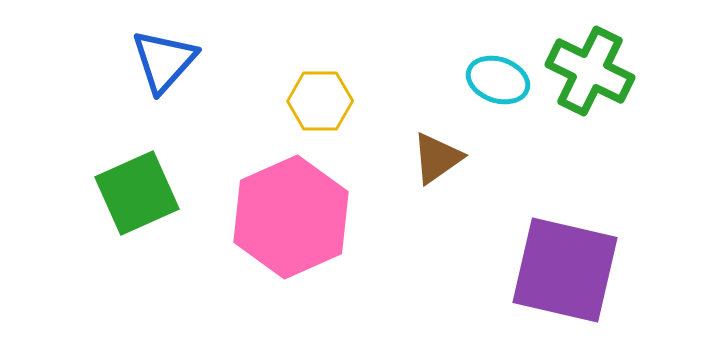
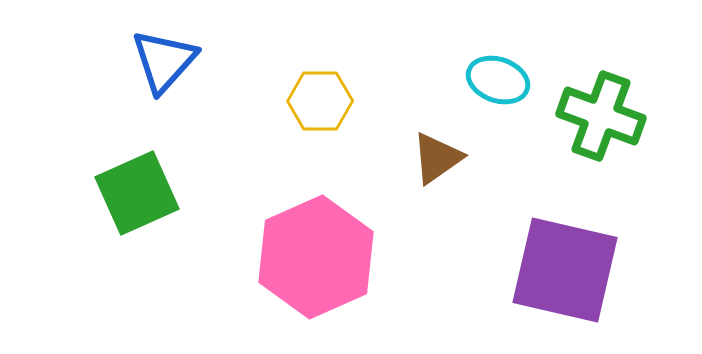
green cross: moved 11 px right, 45 px down; rotated 6 degrees counterclockwise
pink hexagon: moved 25 px right, 40 px down
